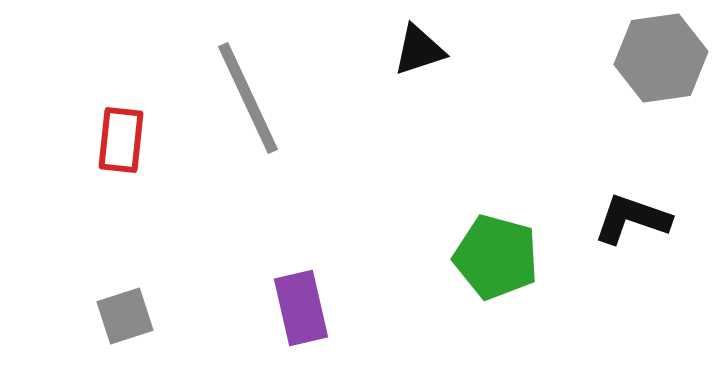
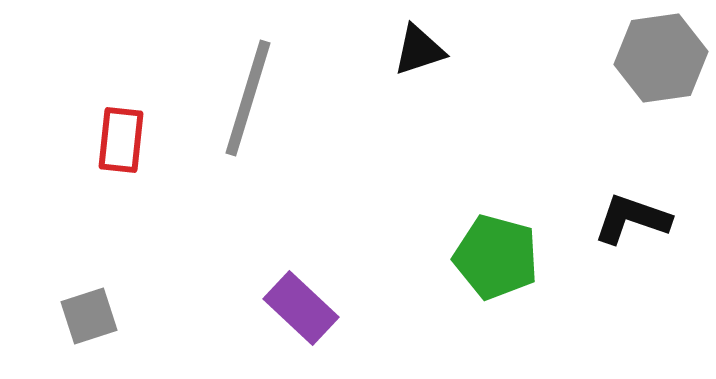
gray line: rotated 42 degrees clockwise
purple rectangle: rotated 34 degrees counterclockwise
gray square: moved 36 px left
